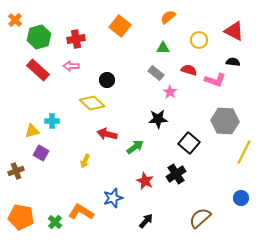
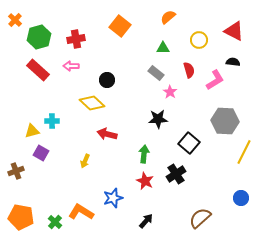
red semicircle: rotated 56 degrees clockwise
pink L-shape: rotated 50 degrees counterclockwise
green arrow: moved 9 px right, 7 px down; rotated 48 degrees counterclockwise
